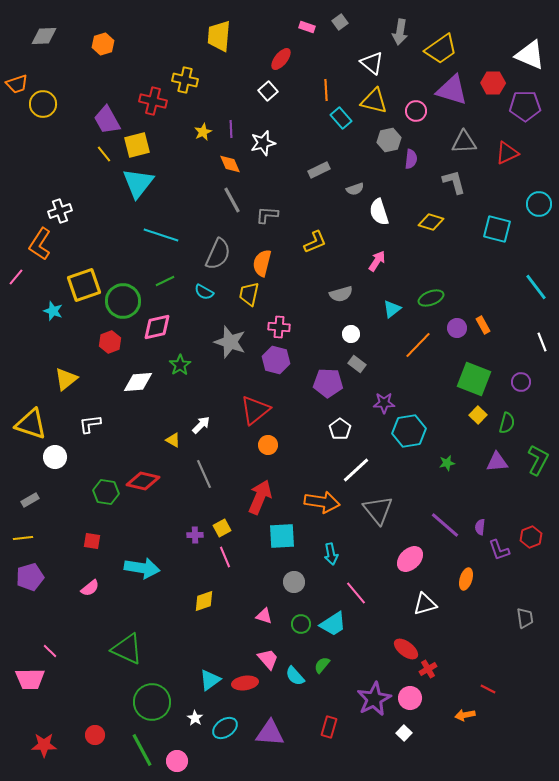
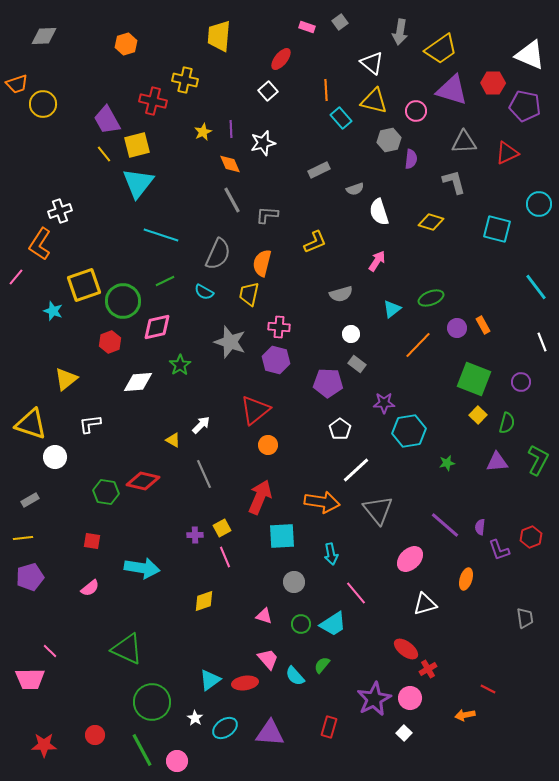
orange hexagon at (103, 44): moved 23 px right
purple pentagon at (525, 106): rotated 12 degrees clockwise
